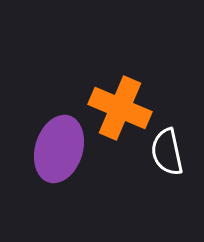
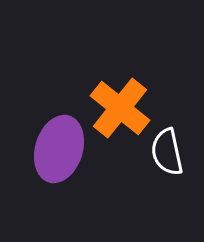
orange cross: rotated 16 degrees clockwise
